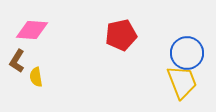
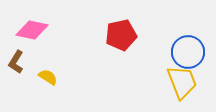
pink diamond: rotated 8 degrees clockwise
blue circle: moved 1 px right, 1 px up
brown L-shape: moved 1 px left, 1 px down
yellow semicircle: moved 12 px right; rotated 132 degrees clockwise
